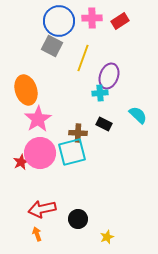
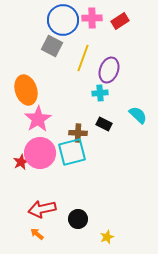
blue circle: moved 4 px right, 1 px up
purple ellipse: moved 6 px up
orange arrow: rotated 32 degrees counterclockwise
